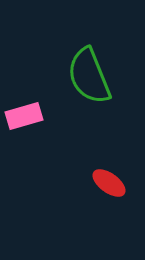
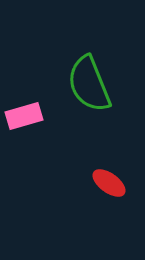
green semicircle: moved 8 px down
